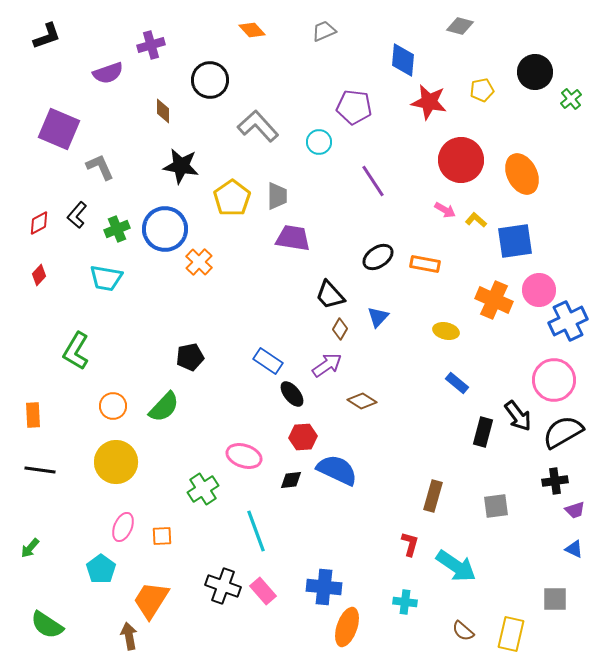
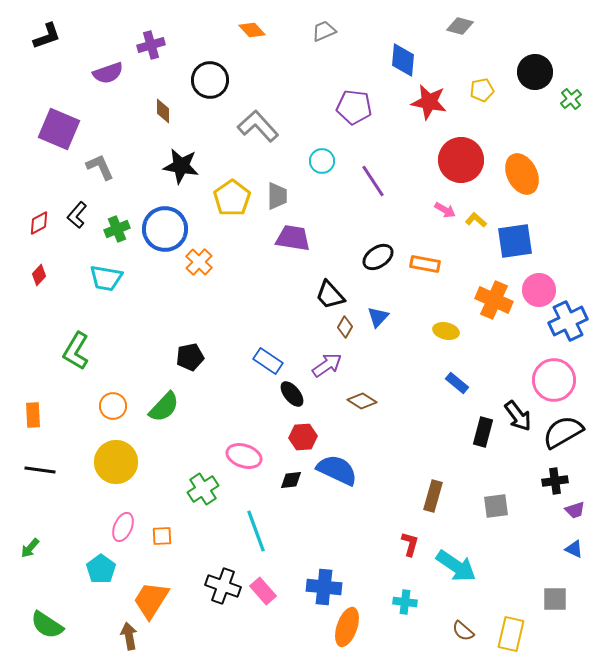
cyan circle at (319, 142): moved 3 px right, 19 px down
brown diamond at (340, 329): moved 5 px right, 2 px up
